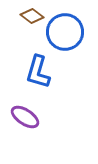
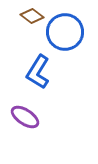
blue L-shape: rotated 16 degrees clockwise
